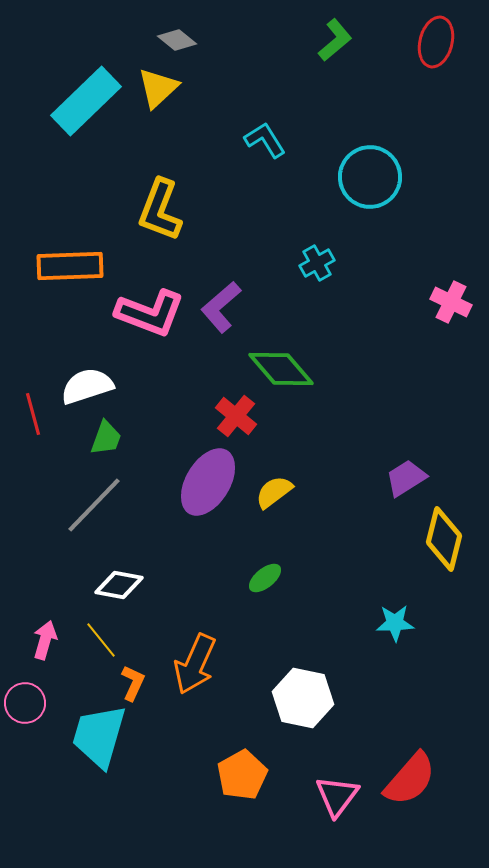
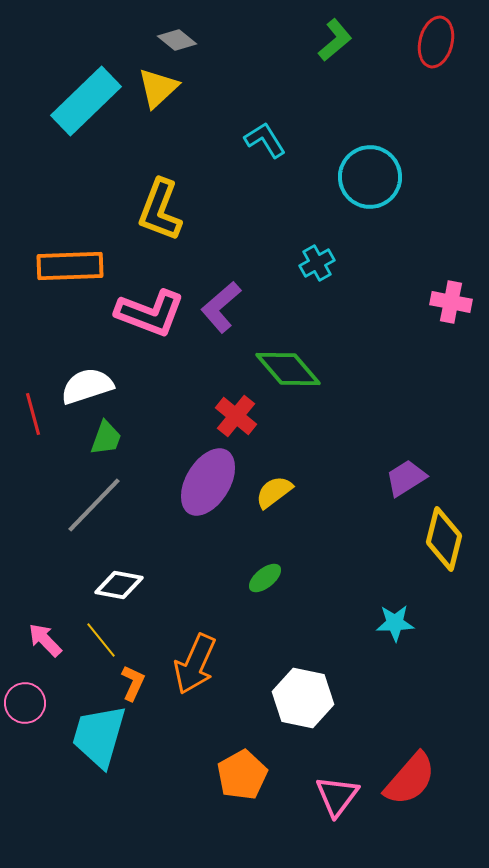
pink cross: rotated 15 degrees counterclockwise
green diamond: moved 7 px right
pink arrow: rotated 60 degrees counterclockwise
